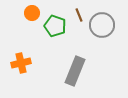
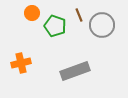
gray rectangle: rotated 48 degrees clockwise
